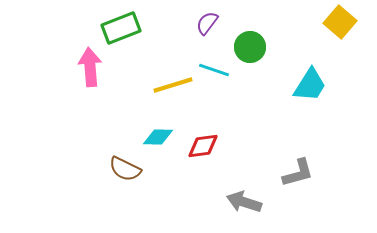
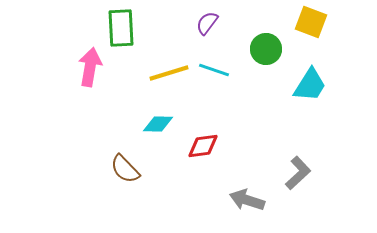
yellow square: moved 29 px left; rotated 20 degrees counterclockwise
green rectangle: rotated 72 degrees counterclockwise
green circle: moved 16 px right, 2 px down
pink arrow: rotated 15 degrees clockwise
yellow line: moved 4 px left, 12 px up
cyan diamond: moved 13 px up
brown semicircle: rotated 20 degrees clockwise
gray L-shape: rotated 28 degrees counterclockwise
gray arrow: moved 3 px right, 2 px up
